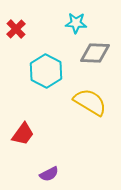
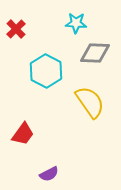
yellow semicircle: rotated 24 degrees clockwise
